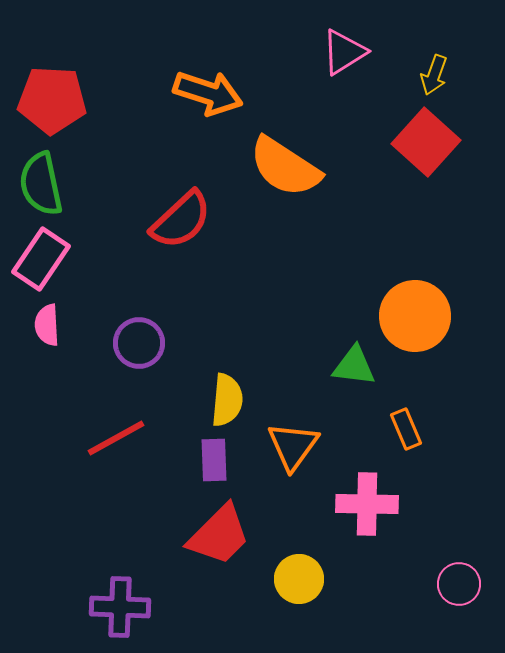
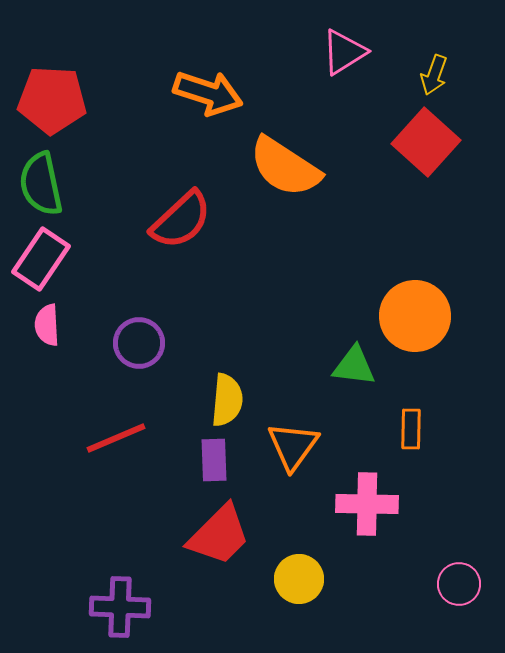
orange rectangle: moved 5 px right; rotated 24 degrees clockwise
red line: rotated 6 degrees clockwise
